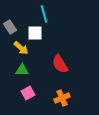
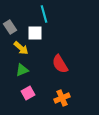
green triangle: rotated 24 degrees counterclockwise
